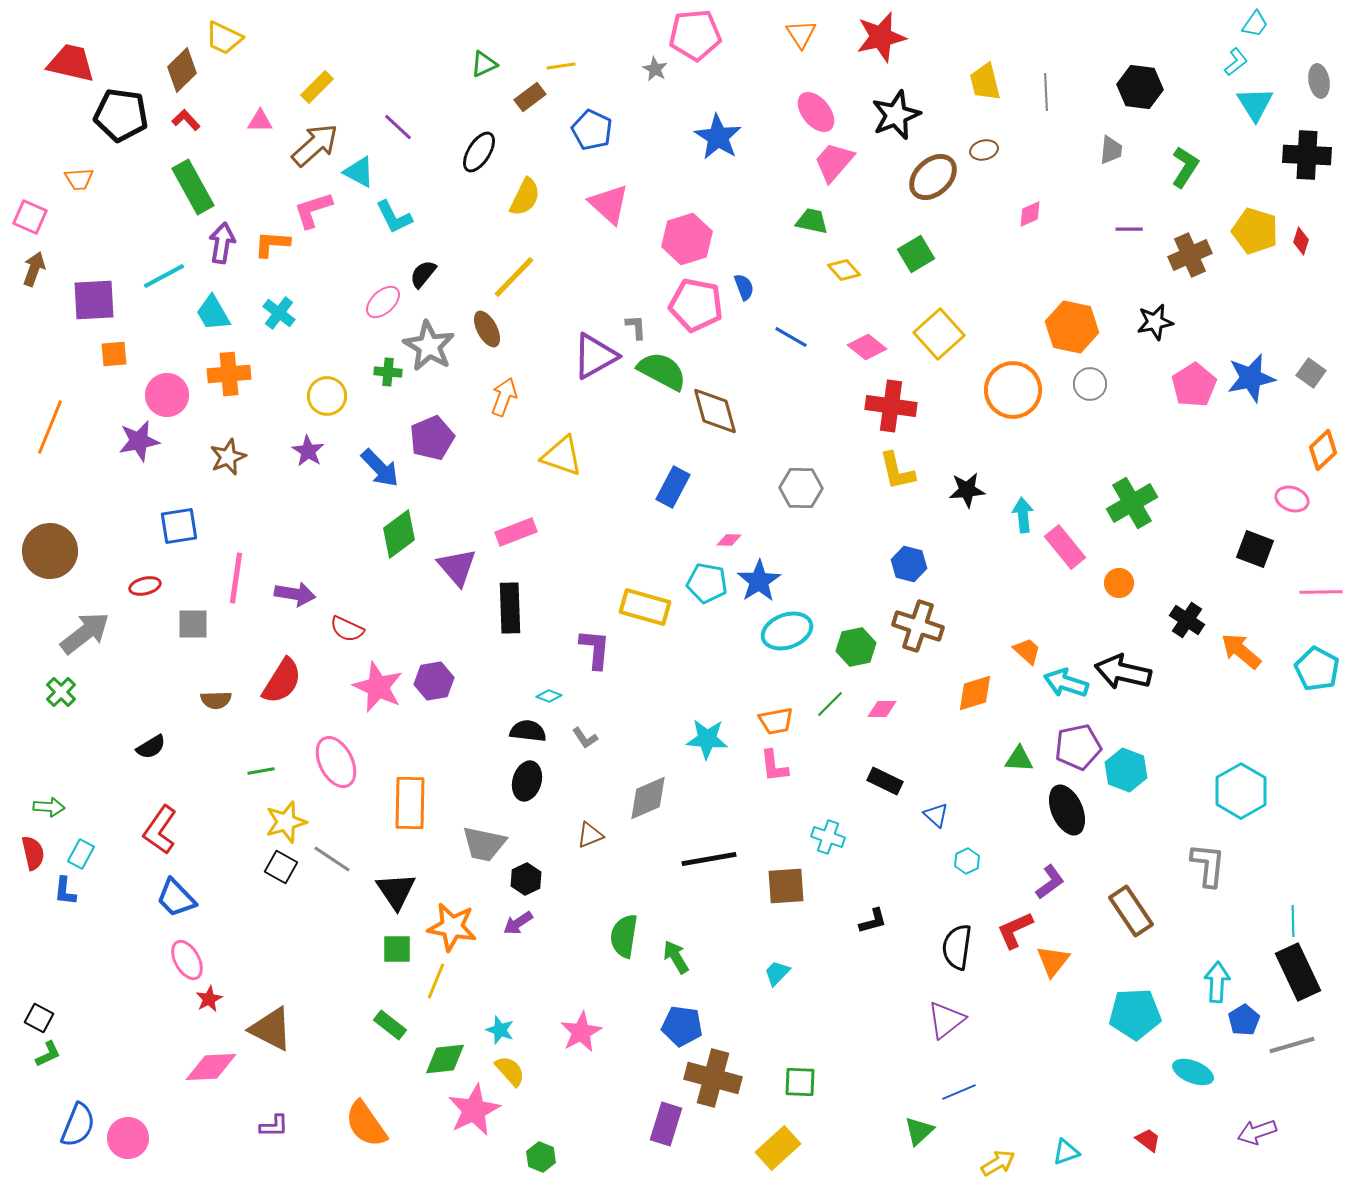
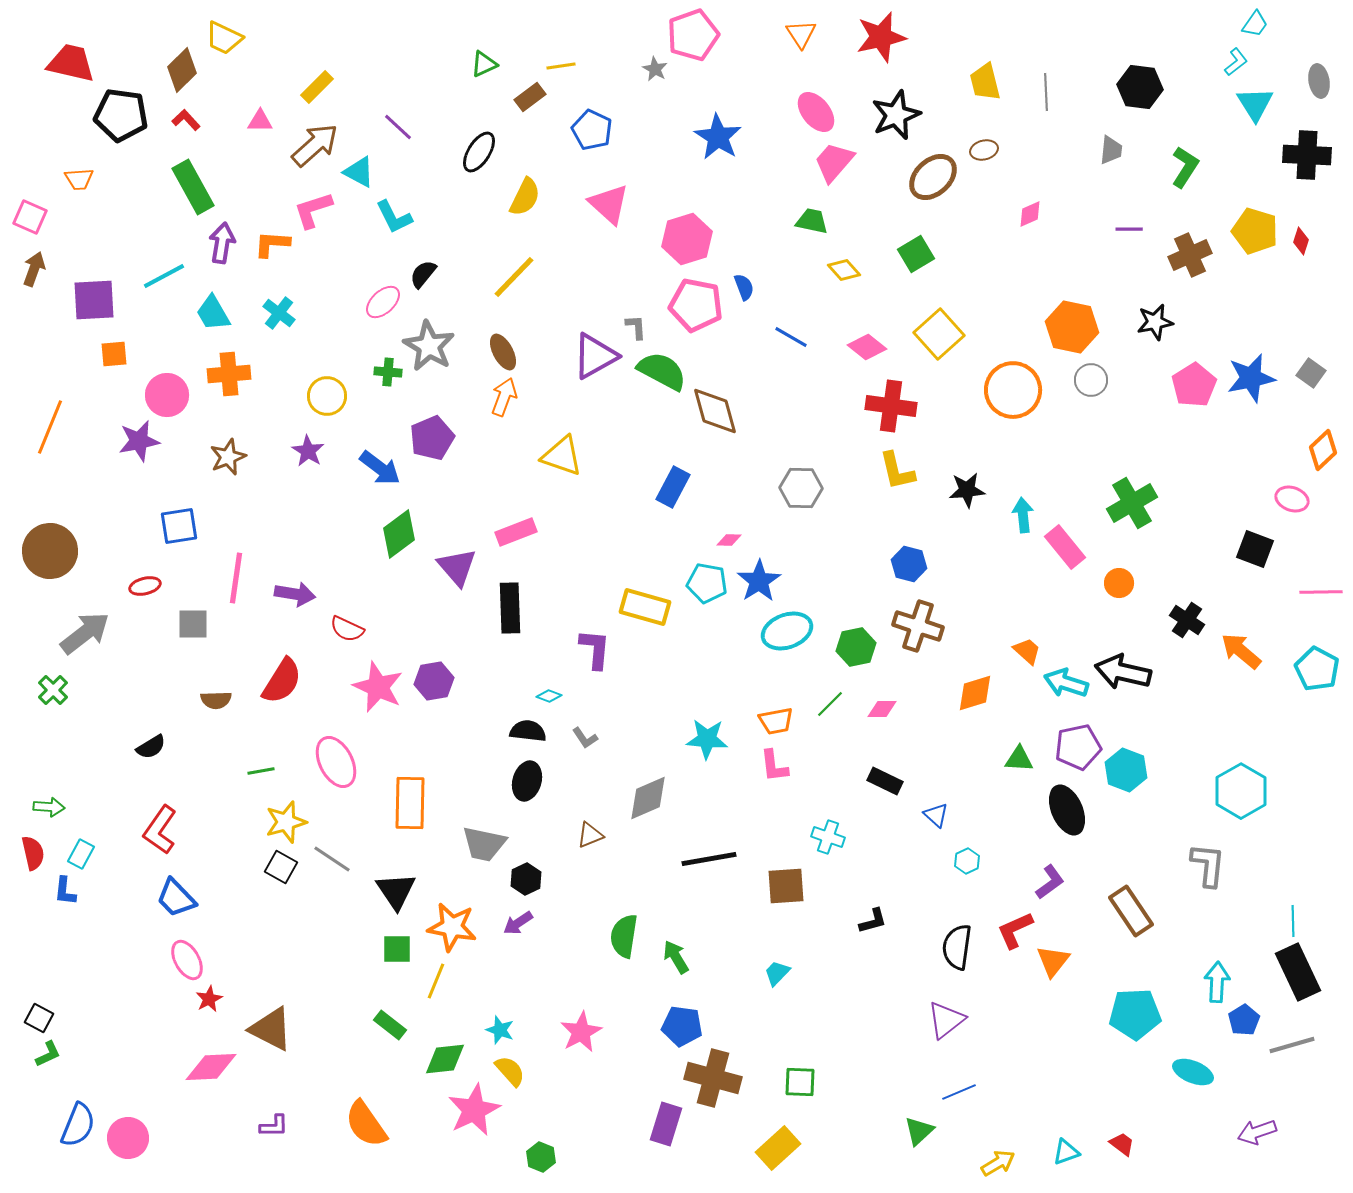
pink pentagon at (695, 35): moved 2 px left; rotated 15 degrees counterclockwise
brown ellipse at (487, 329): moved 16 px right, 23 px down
gray circle at (1090, 384): moved 1 px right, 4 px up
blue arrow at (380, 468): rotated 9 degrees counterclockwise
green cross at (61, 692): moved 8 px left, 2 px up
red trapezoid at (1148, 1140): moved 26 px left, 4 px down
